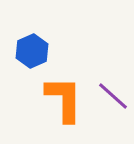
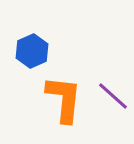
orange L-shape: rotated 6 degrees clockwise
